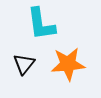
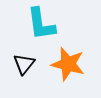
orange star: rotated 20 degrees clockwise
